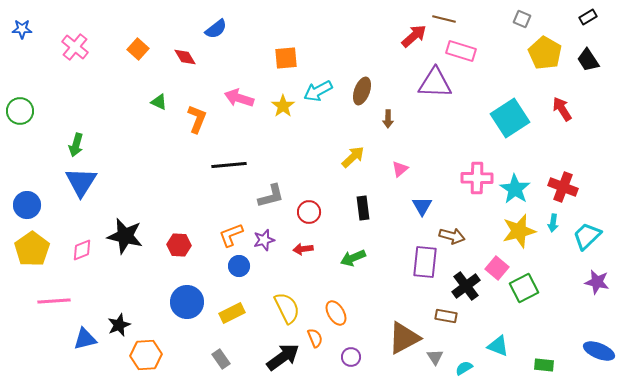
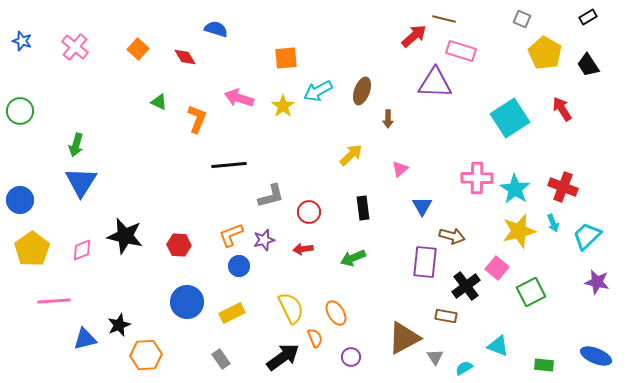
blue star at (22, 29): moved 12 px down; rotated 18 degrees clockwise
blue semicircle at (216, 29): rotated 125 degrees counterclockwise
black trapezoid at (588, 60): moved 5 px down
yellow arrow at (353, 157): moved 2 px left, 2 px up
blue circle at (27, 205): moved 7 px left, 5 px up
cyan arrow at (553, 223): rotated 30 degrees counterclockwise
green square at (524, 288): moved 7 px right, 4 px down
yellow semicircle at (287, 308): moved 4 px right
blue ellipse at (599, 351): moved 3 px left, 5 px down
